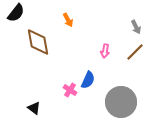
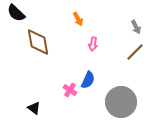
black semicircle: rotated 96 degrees clockwise
orange arrow: moved 10 px right, 1 px up
pink arrow: moved 12 px left, 7 px up
